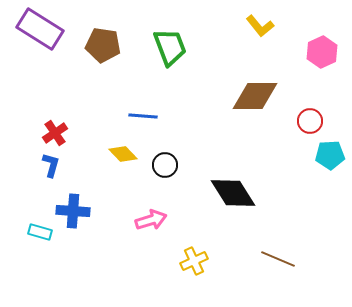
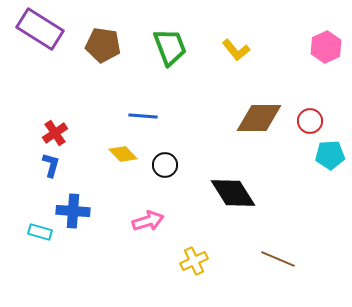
yellow L-shape: moved 24 px left, 24 px down
pink hexagon: moved 4 px right, 5 px up
brown diamond: moved 4 px right, 22 px down
pink arrow: moved 3 px left, 1 px down
